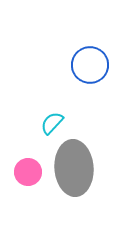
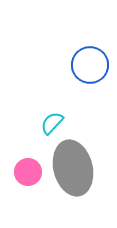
gray ellipse: moved 1 px left; rotated 10 degrees counterclockwise
